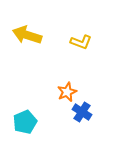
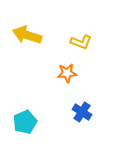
orange star: moved 19 px up; rotated 18 degrees clockwise
